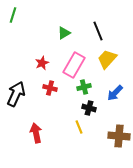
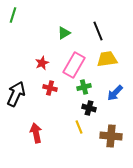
yellow trapezoid: rotated 40 degrees clockwise
brown cross: moved 8 px left
